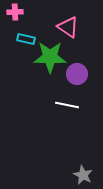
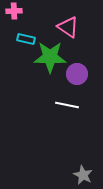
pink cross: moved 1 px left, 1 px up
